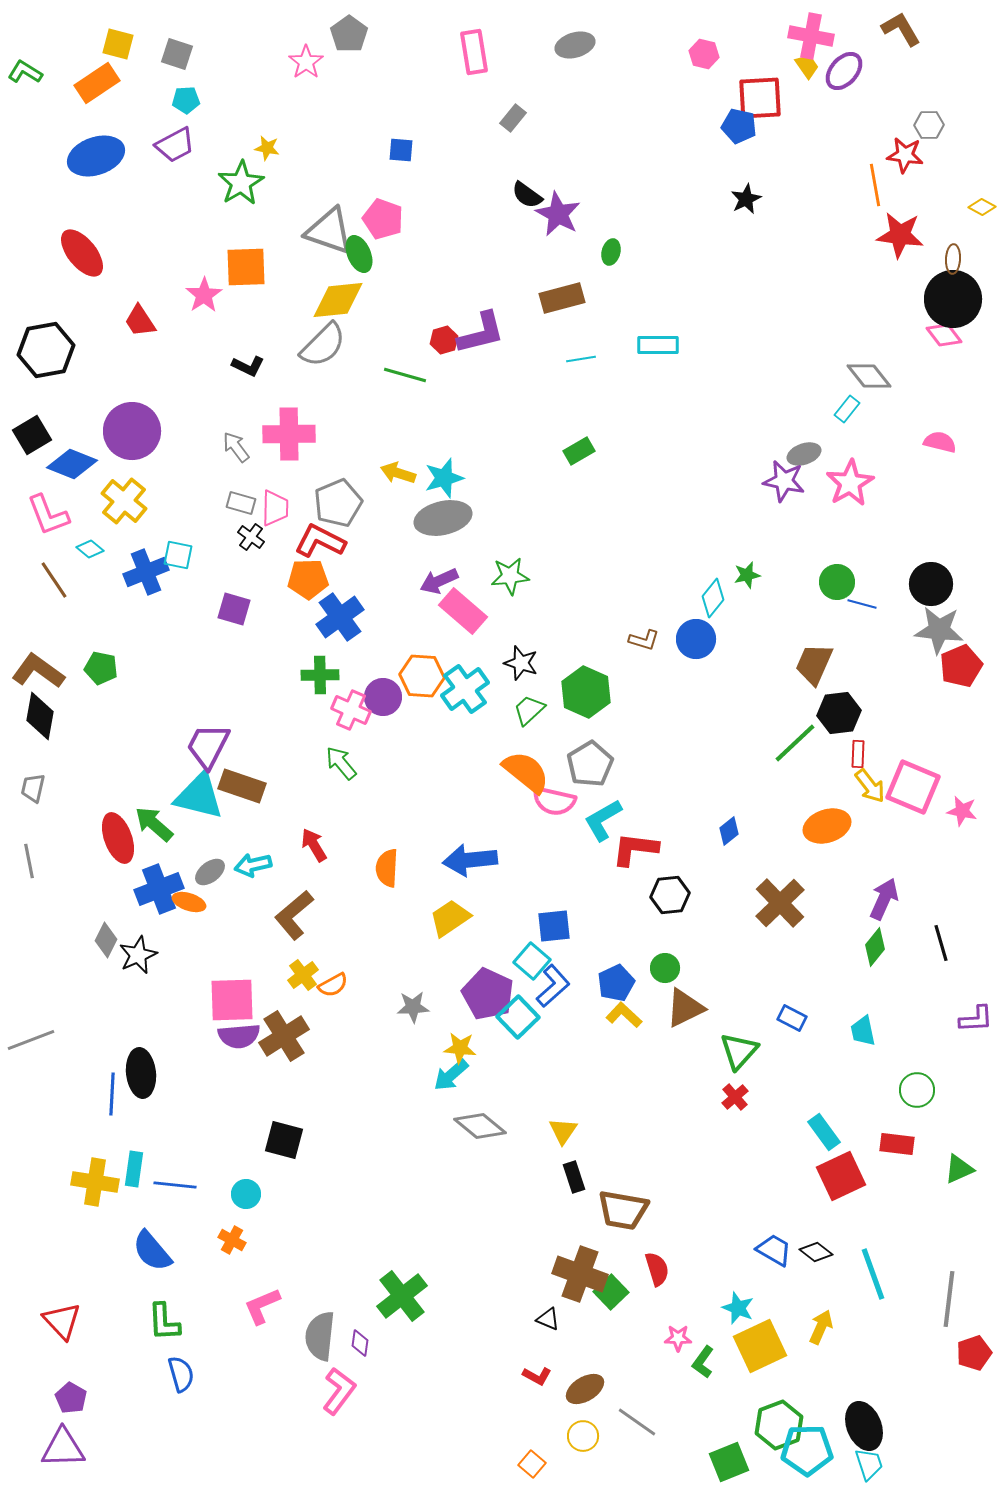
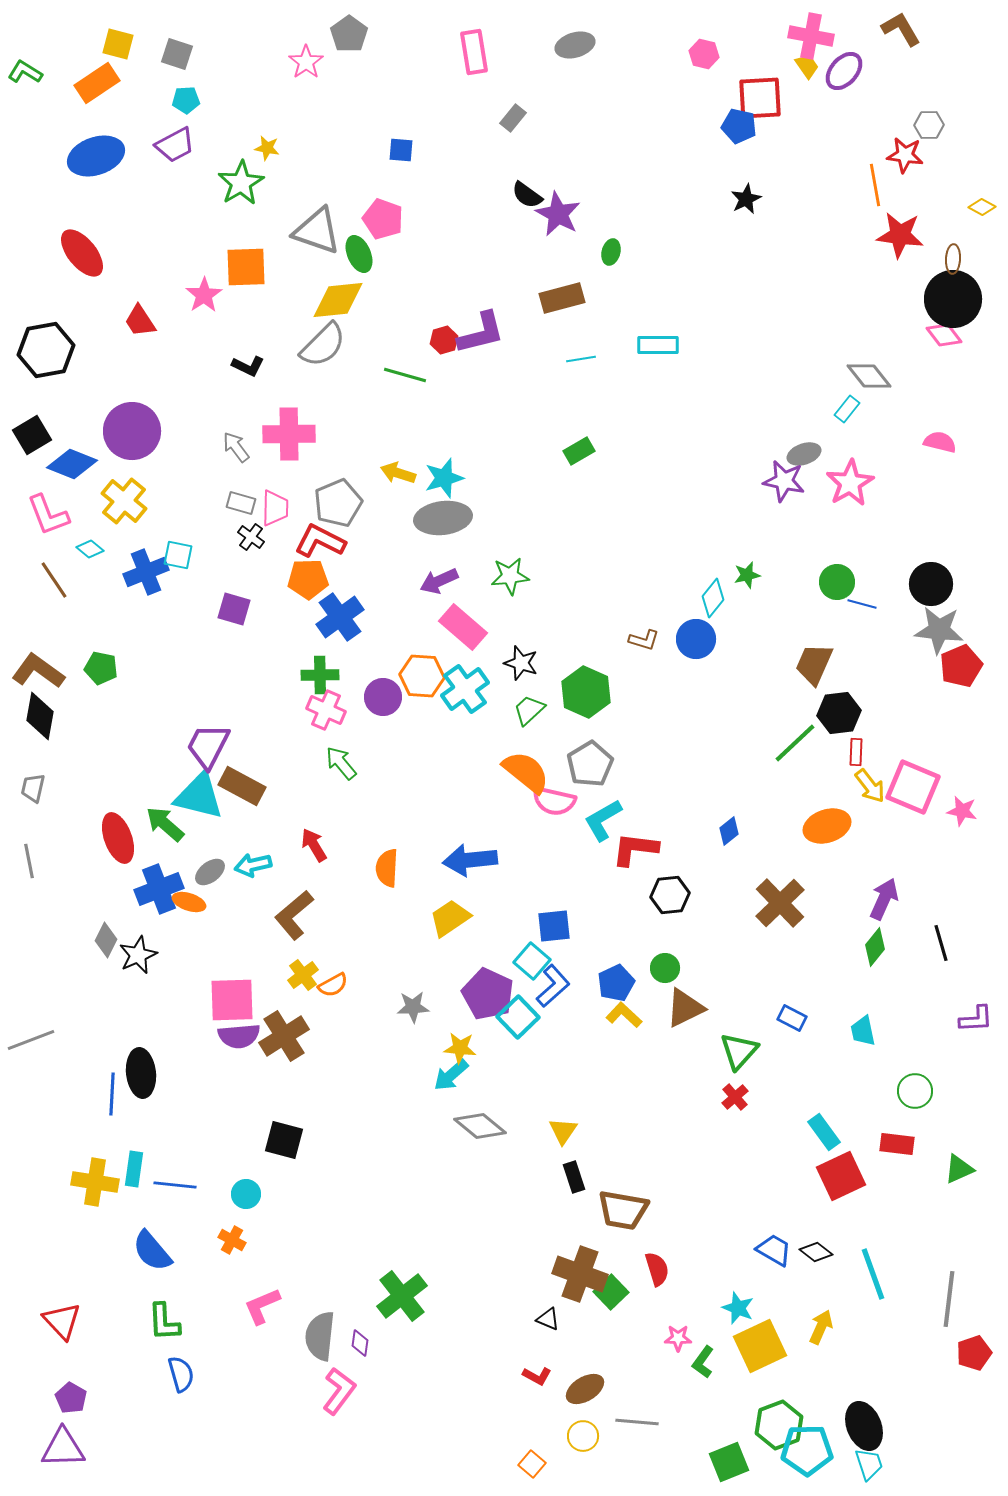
gray triangle at (329, 231): moved 12 px left
gray ellipse at (443, 518): rotated 6 degrees clockwise
pink rectangle at (463, 611): moved 16 px down
pink cross at (351, 710): moved 25 px left
red rectangle at (858, 754): moved 2 px left, 2 px up
brown rectangle at (242, 786): rotated 9 degrees clockwise
green arrow at (154, 824): moved 11 px right
green circle at (917, 1090): moved 2 px left, 1 px down
gray line at (637, 1422): rotated 30 degrees counterclockwise
